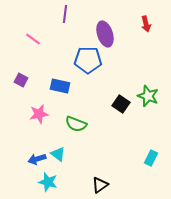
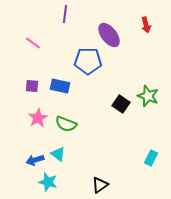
red arrow: moved 1 px down
purple ellipse: moved 4 px right, 1 px down; rotated 20 degrees counterclockwise
pink line: moved 4 px down
blue pentagon: moved 1 px down
purple square: moved 11 px right, 6 px down; rotated 24 degrees counterclockwise
pink star: moved 1 px left, 4 px down; rotated 18 degrees counterclockwise
green semicircle: moved 10 px left
blue arrow: moved 2 px left, 1 px down
